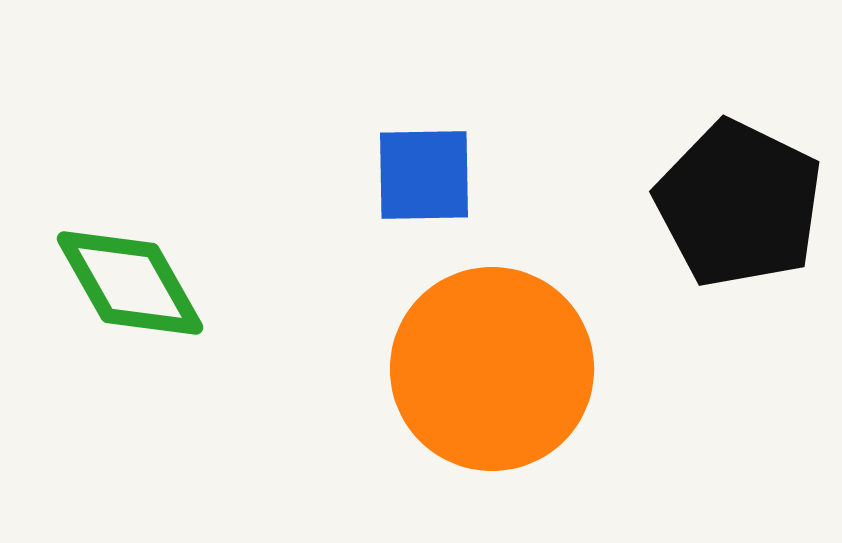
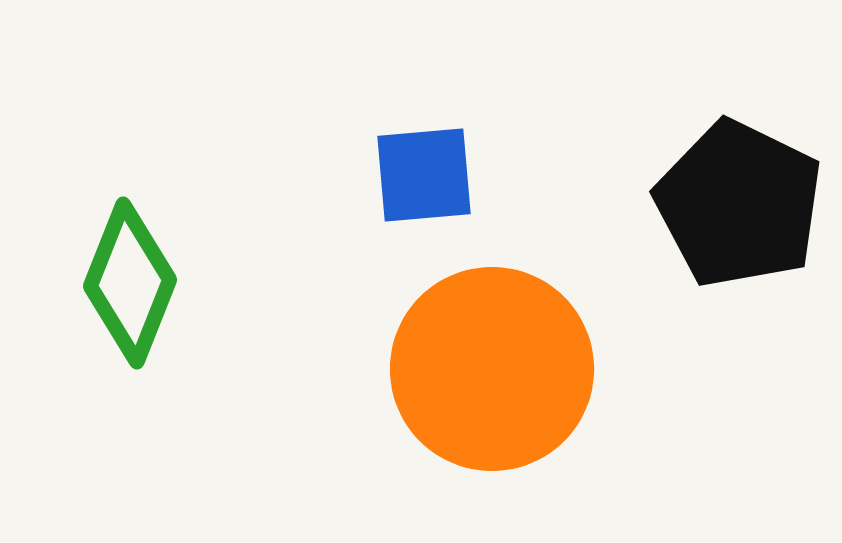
blue square: rotated 4 degrees counterclockwise
green diamond: rotated 51 degrees clockwise
